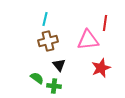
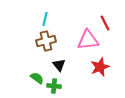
red line: rotated 35 degrees counterclockwise
brown cross: moved 2 px left
red star: moved 1 px left, 1 px up
